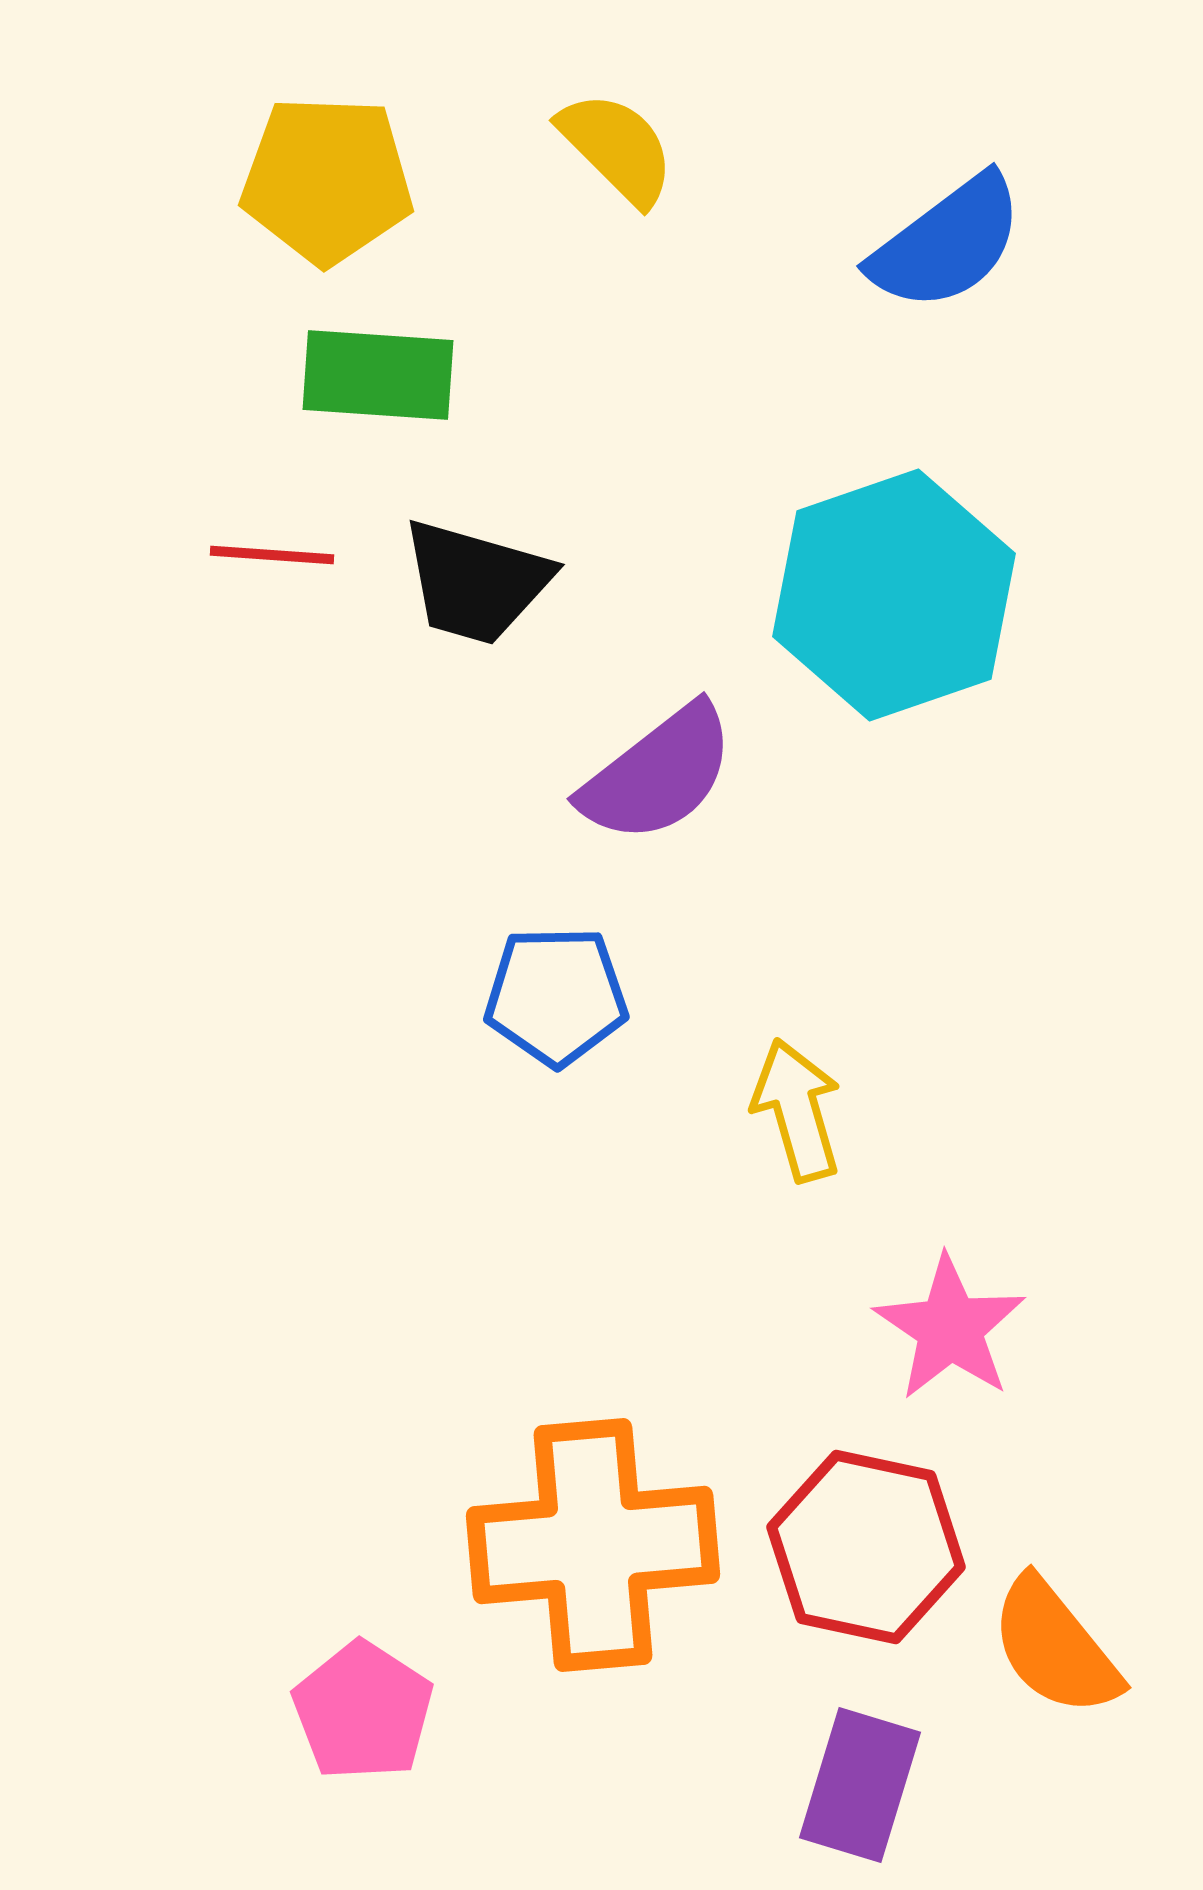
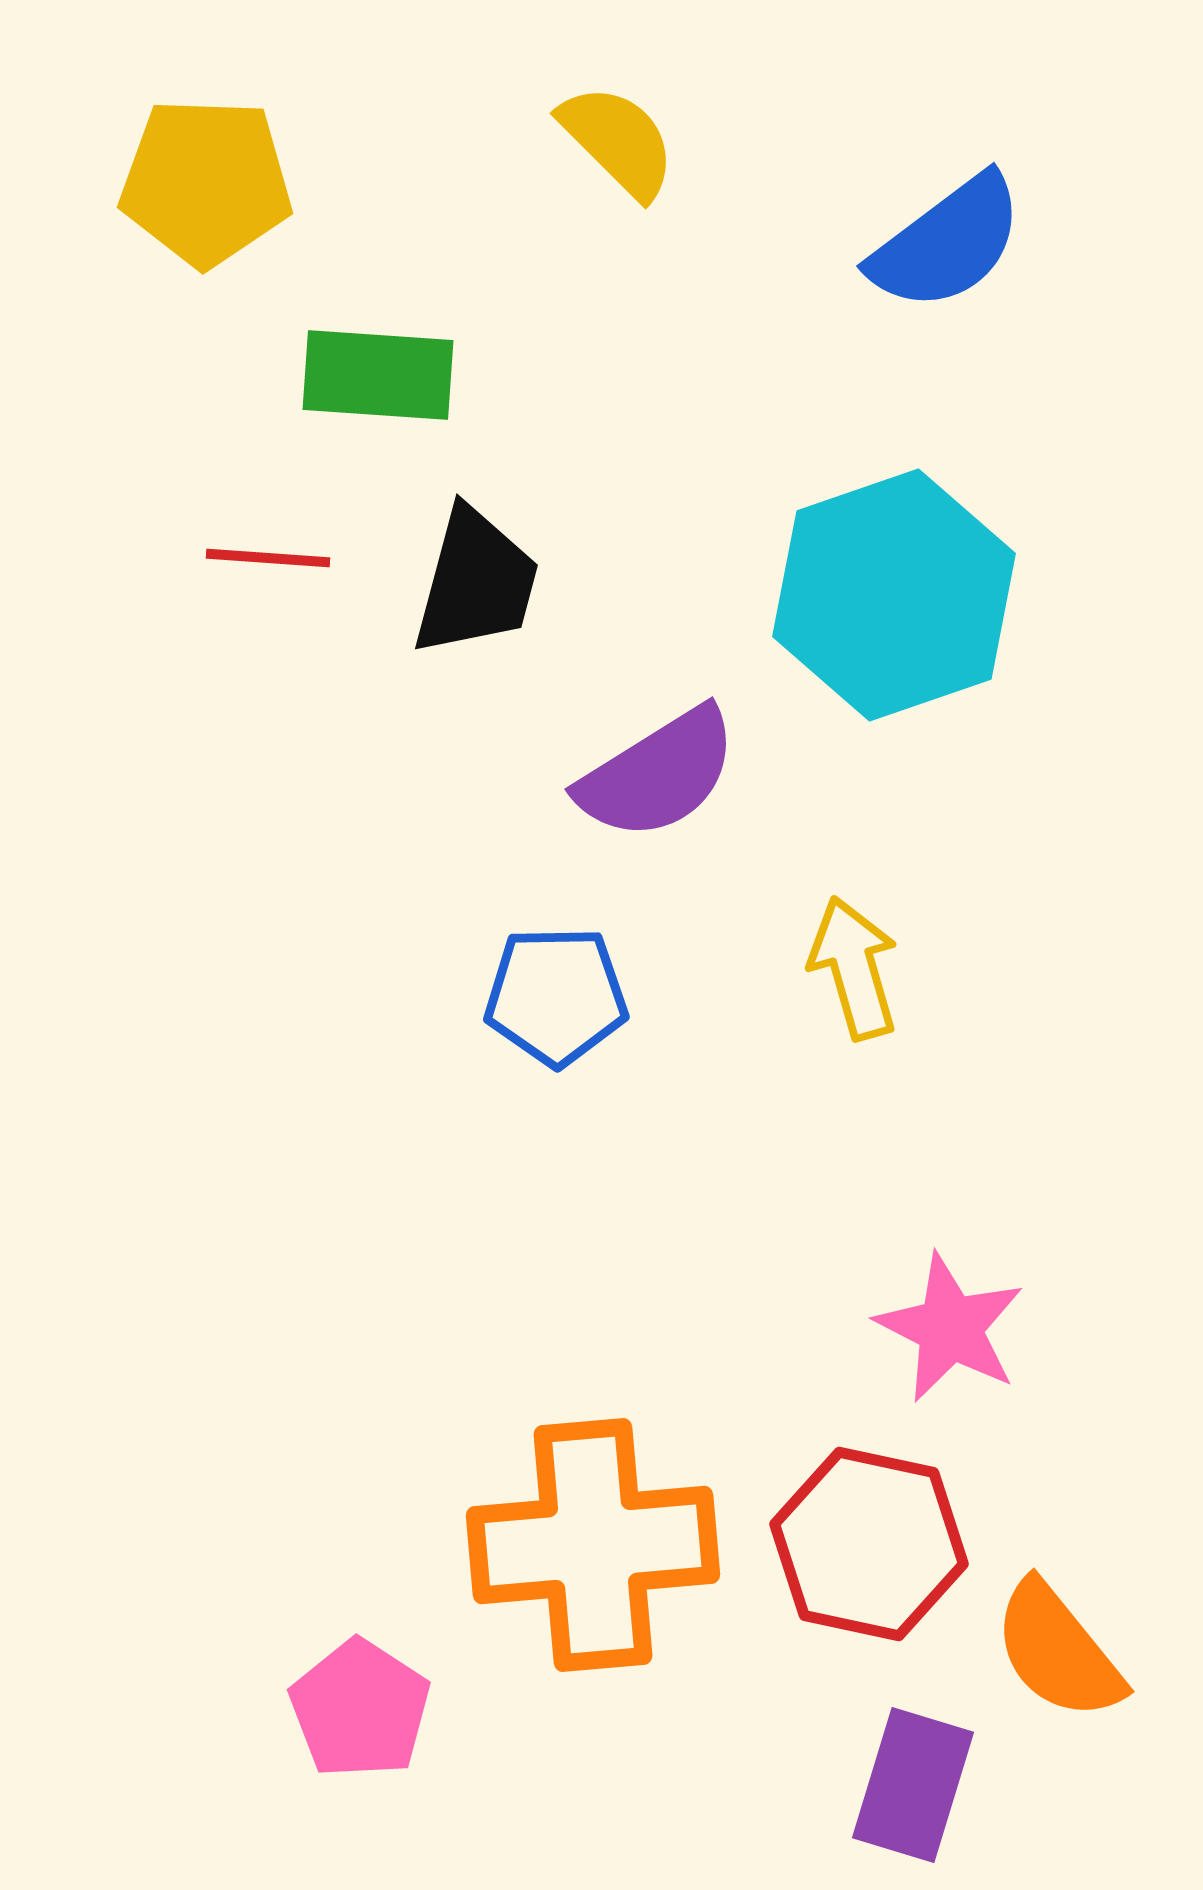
yellow semicircle: moved 1 px right, 7 px up
yellow pentagon: moved 121 px left, 2 px down
red line: moved 4 px left, 3 px down
black trapezoid: rotated 91 degrees counterclockwise
purple semicircle: rotated 6 degrees clockwise
yellow arrow: moved 57 px right, 142 px up
pink star: rotated 7 degrees counterclockwise
red hexagon: moved 3 px right, 3 px up
orange semicircle: moved 3 px right, 4 px down
pink pentagon: moved 3 px left, 2 px up
purple rectangle: moved 53 px right
